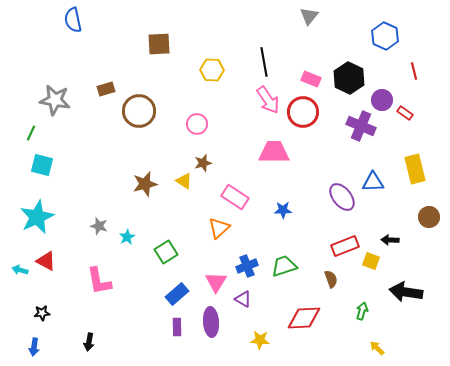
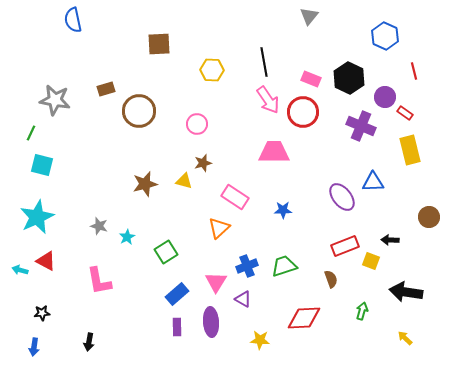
purple circle at (382, 100): moved 3 px right, 3 px up
yellow rectangle at (415, 169): moved 5 px left, 19 px up
yellow triangle at (184, 181): rotated 18 degrees counterclockwise
yellow arrow at (377, 348): moved 28 px right, 10 px up
